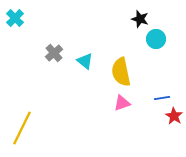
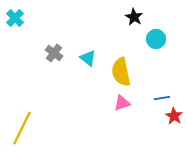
black star: moved 6 px left, 2 px up; rotated 12 degrees clockwise
gray cross: rotated 12 degrees counterclockwise
cyan triangle: moved 3 px right, 3 px up
